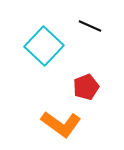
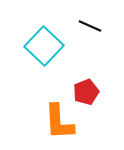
red pentagon: moved 5 px down
orange L-shape: moved 2 px left, 2 px up; rotated 51 degrees clockwise
